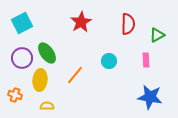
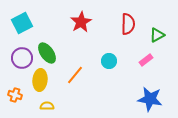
pink rectangle: rotated 56 degrees clockwise
blue star: moved 2 px down
